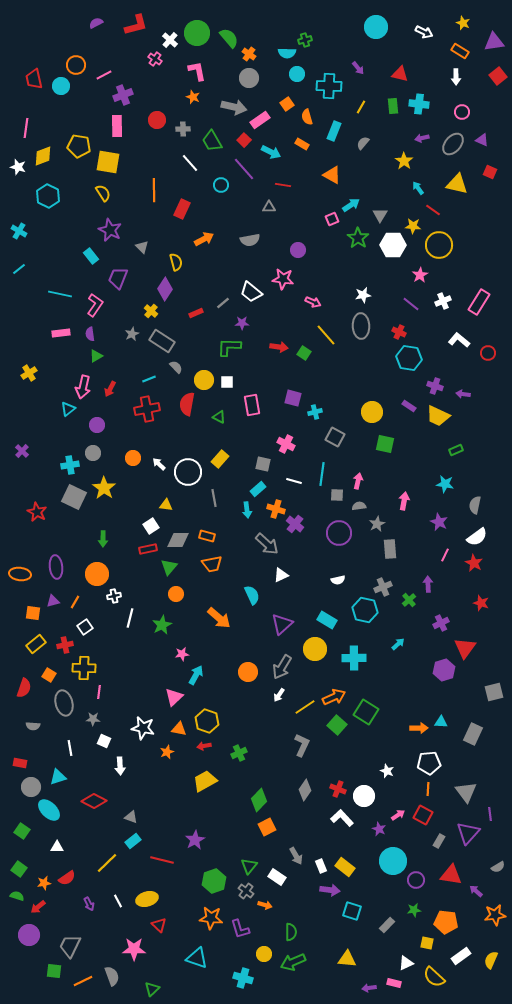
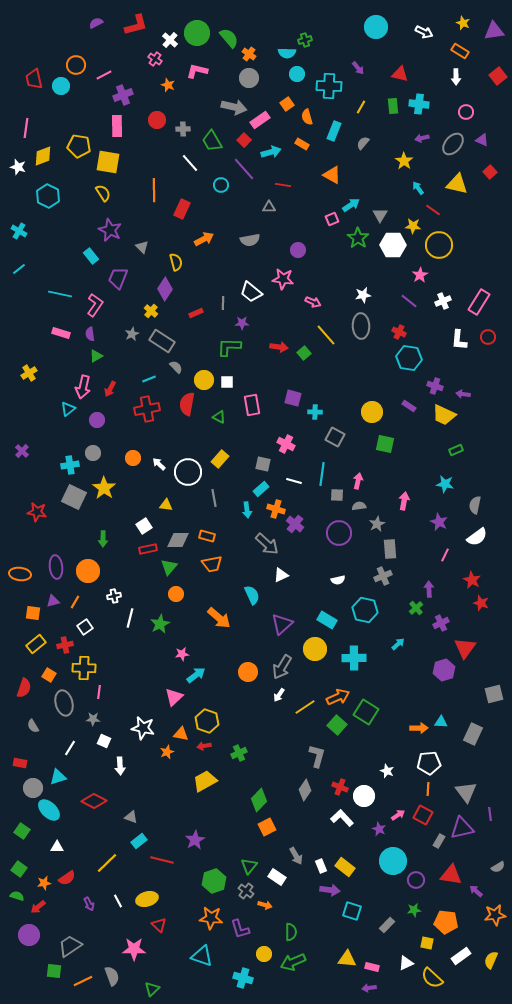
purple triangle at (494, 42): moved 11 px up
pink L-shape at (197, 71): rotated 65 degrees counterclockwise
orange star at (193, 97): moved 25 px left, 12 px up
pink circle at (462, 112): moved 4 px right
cyan arrow at (271, 152): rotated 42 degrees counterclockwise
red square at (490, 172): rotated 24 degrees clockwise
gray line at (223, 303): rotated 48 degrees counterclockwise
purple line at (411, 304): moved 2 px left, 3 px up
pink rectangle at (61, 333): rotated 24 degrees clockwise
white L-shape at (459, 340): rotated 125 degrees counterclockwise
green square at (304, 353): rotated 16 degrees clockwise
red circle at (488, 353): moved 16 px up
cyan cross at (315, 412): rotated 16 degrees clockwise
yellow trapezoid at (438, 416): moved 6 px right, 1 px up
purple circle at (97, 425): moved 5 px up
cyan rectangle at (258, 489): moved 3 px right
red star at (37, 512): rotated 18 degrees counterclockwise
white square at (151, 526): moved 7 px left
red star at (474, 563): moved 2 px left, 17 px down
orange circle at (97, 574): moved 9 px left, 3 px up
purple arrow at (428, 584): moved 1 px right, 5 px down
gray cross at (383, 587): moved 11 px up
green cross at (409, 600): moved 7 px right, 8 px down
green star at (162, 625): moved 2 px left, 1 px up
cyan arrow at (196, 675): rotated 24 degrees clockwise
gray square at (494, 692): moved 2 px down
orange arrow at (334, 697): moved 4 px right
gray semicircle at (33, 726): rotated 56 degrees clockwise
orange triangle at (179, 729): moved 2 px right, 5 px down
gray L-shape at (302, 745): moved 15 px right, 11 px down; rotated 10 degrees counterclockwise
white line at (70, 748): rotated 42 degrees clockwise
gray circle at (31, 787): moved 2 px right, 1 px down
red cross at (338, 789): moved 2 px right, 2 px up
purple triangle at (468, 833): moved 6 px left, 5 px up; rotated 35 degrees clockwise
cyan rectangle at (133, 841): moved 6 px right
gray trapezoid at (70, 946): rotated 30 degrees clockwise
cyan triangle at (197, 958): moved 5 px right, 2 px up
yellow semicircle at (434, 977): moved 2 px left, 1 px down
pink rectangle at (394, 983): moved 22 px left, 16 px up
